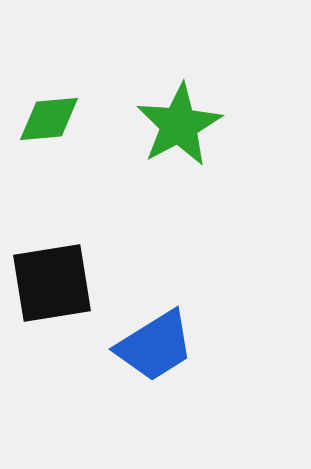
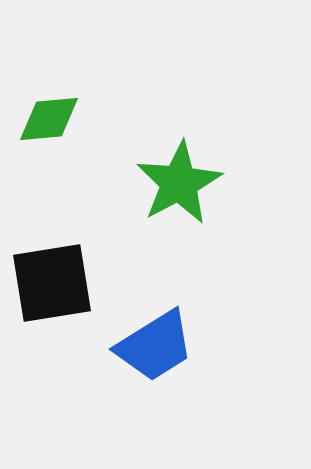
green star: moved 58 px down
